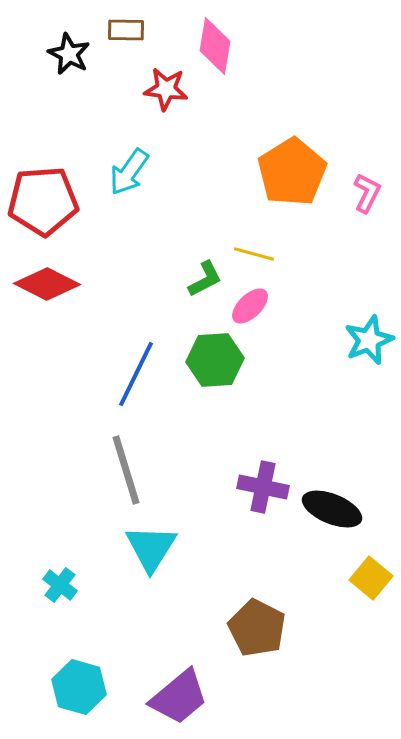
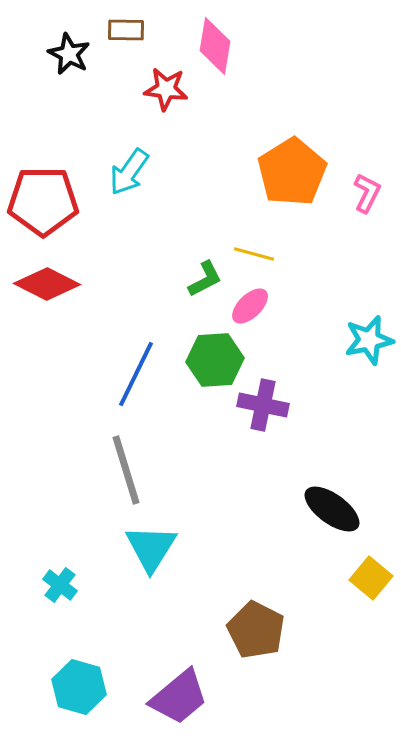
red pentagon: rotated 4 degrees clockwise
cyan star: rotated 9 degrees clockwise
purple cross: moved 82 px up
black ellipse: rotated 14 degrees clockwise
brown pentagon: moved 1 px left, 2 px down
